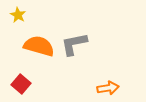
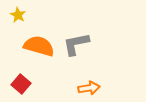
gray L-shape: moved 2 px right
orange arrow: moved 19 px left
